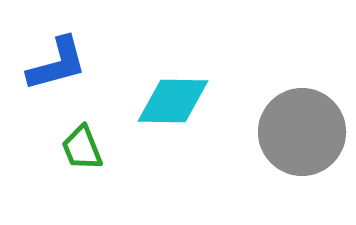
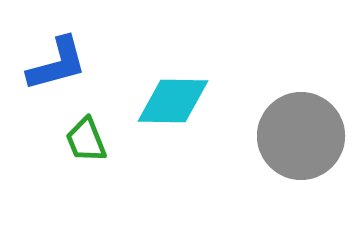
gray circle: moved 1 px left, 4 px down
green trapezoid: moved 4 px right, 8 px up
